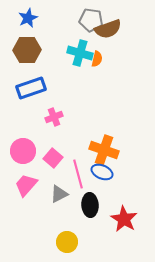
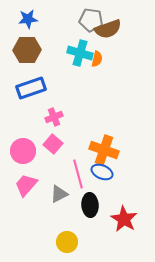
blue star: moved 1 px down; rotated 18 degrees clockwise
pink square: moved 14 px up
